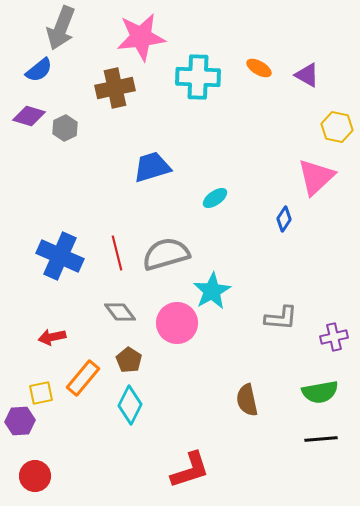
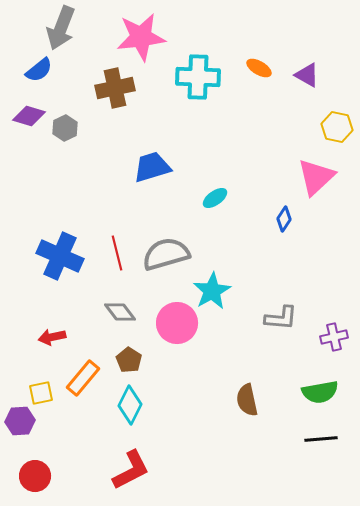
red L-shape: moved 59 px left; rotated 9 degrees counterclockwise
